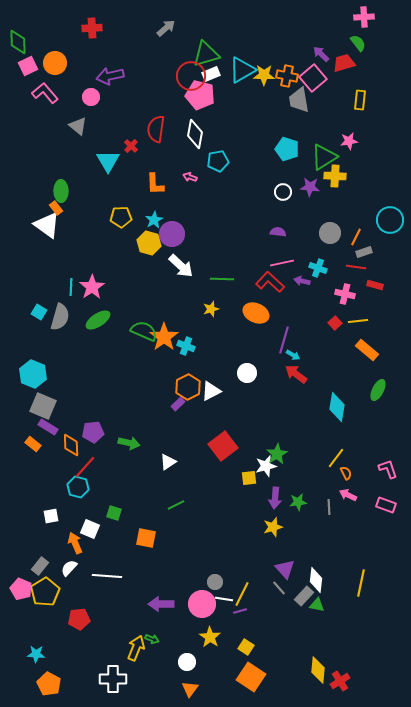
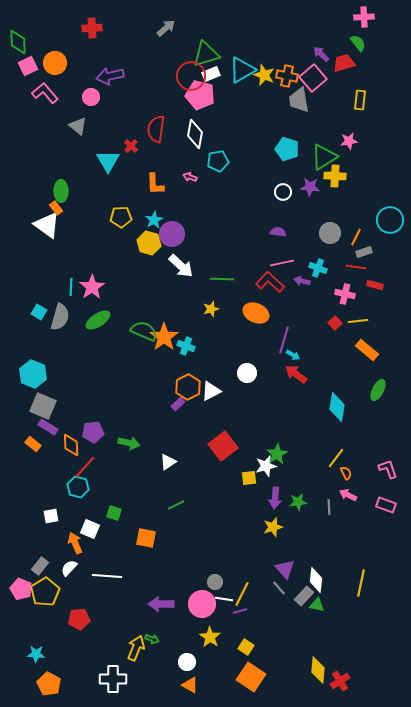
yellow star at (264, 75): rotated 20 degrees clockwise
orange triangle at (190, 689): moved 4 px up; rotated 36 degrees counterclockwise
